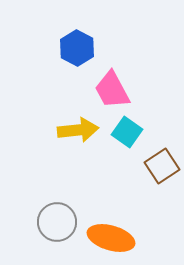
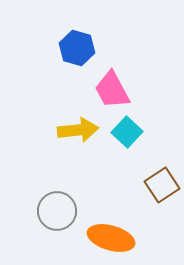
blue hexagon: rotated 12 degrees counterclockwise
cyan square: rotated 8 degrees clockwise
brown square: moved 19 px down
gray circle: moved 11 px up
